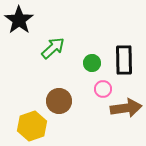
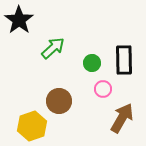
brown arrow: moved 4 px left, 10 px down; rotated 52 degrees counterclockwise
